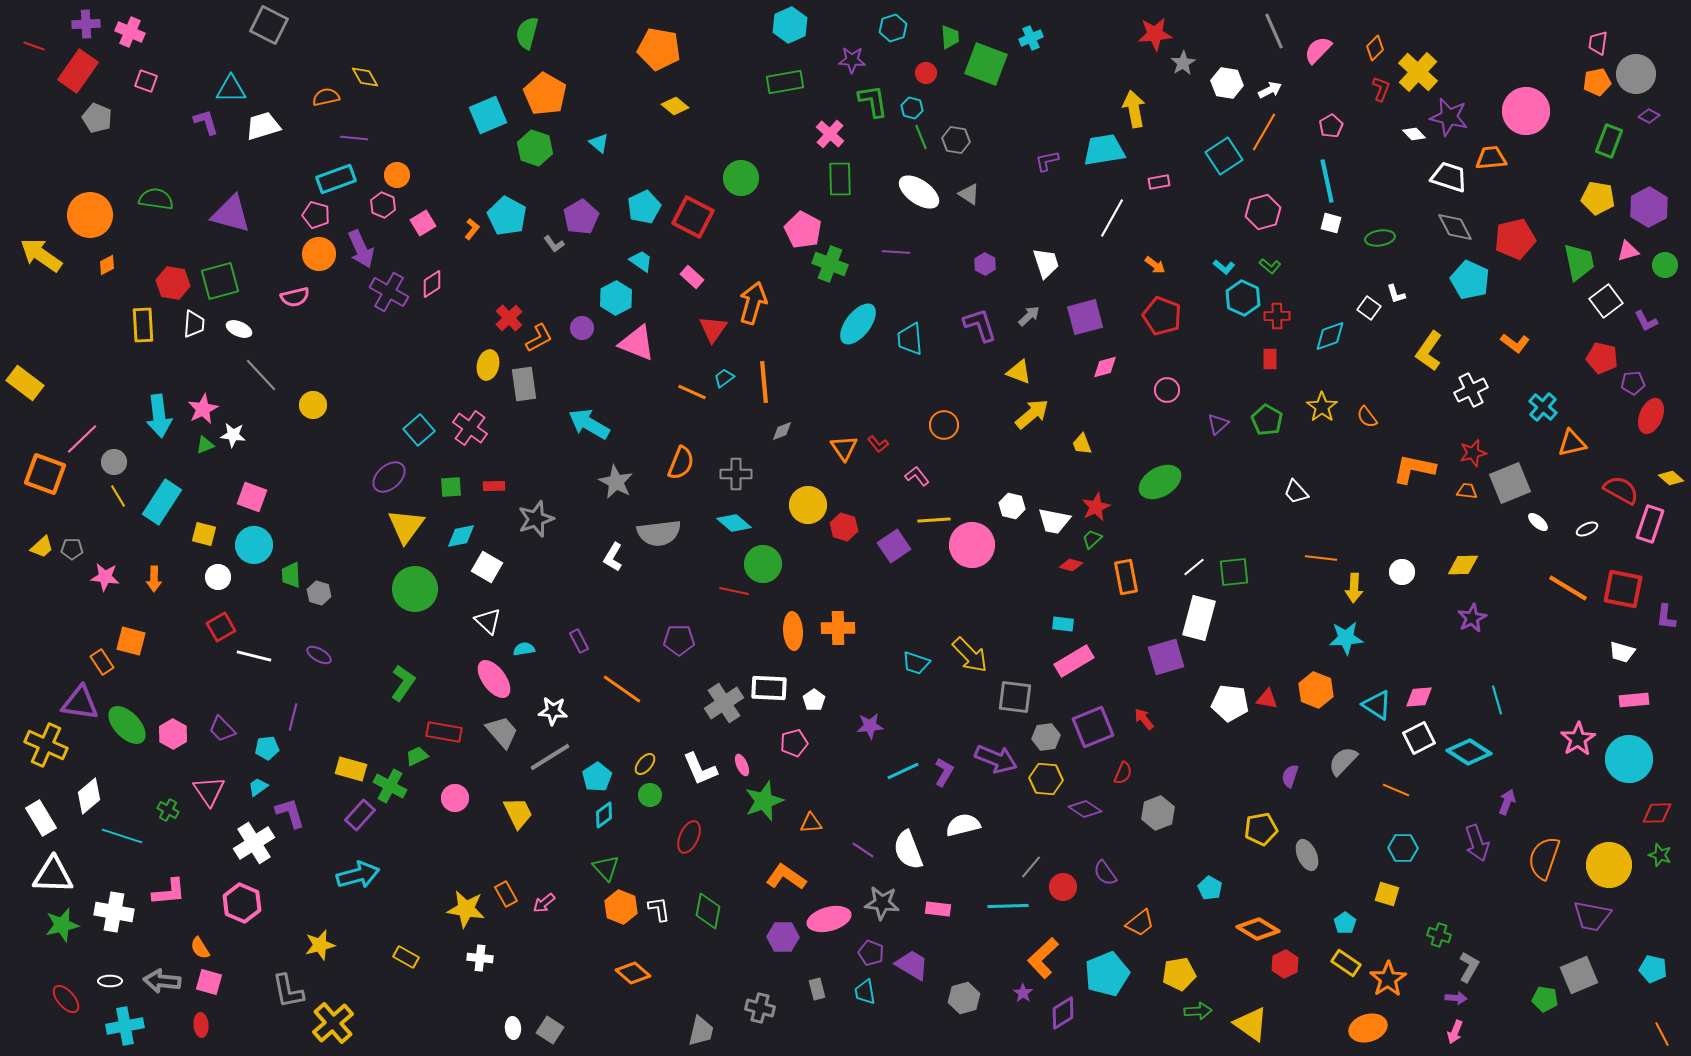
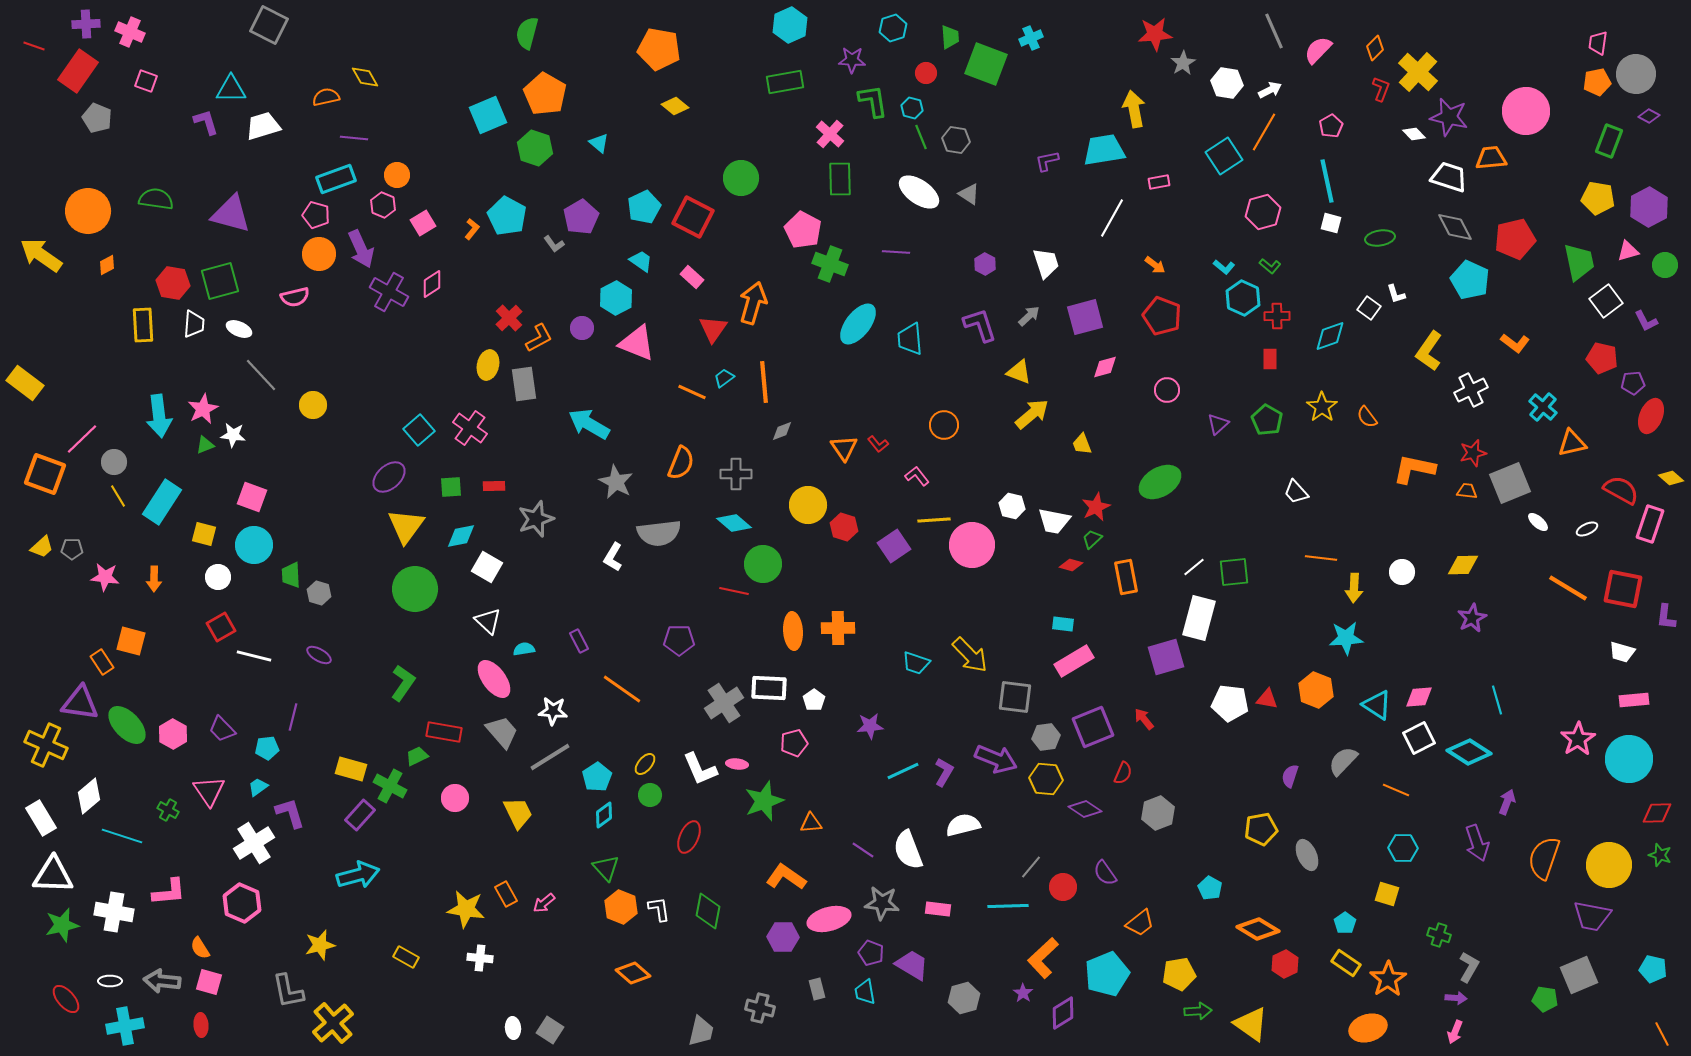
orange circle at (90, 215): moved 2 px left, 4 px up
pink ellipse at (742, 765): moved 5 px left, 1 px up; rotated 60 degrees counterclockwise
